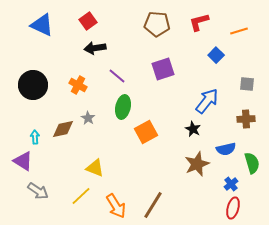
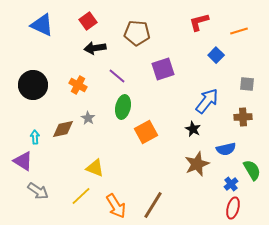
brown pentagon: moved 20 px left, 9 px down
brown cross: moved 3 px left, 2 px up
green semicircle: moved 7 px down; rotated 15 degrees counterclockwise
